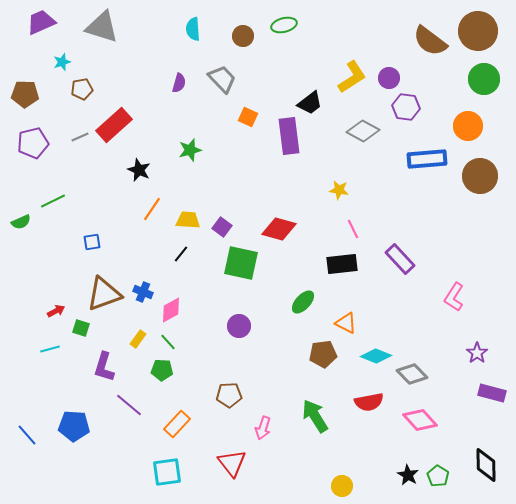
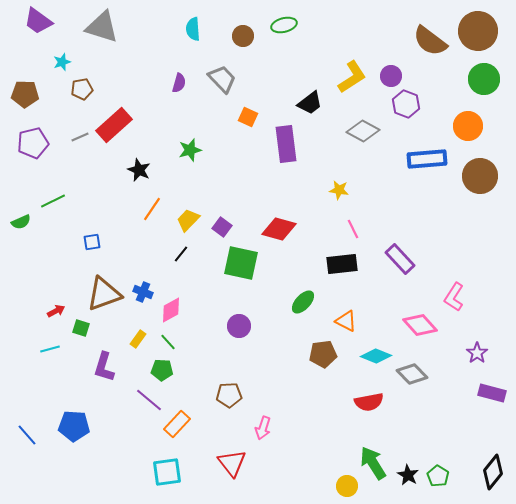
purple trapezoid at (41, 22): moved 3 px left, 1 px up; rotated 120 degrees counterclockwise
purple circle at (389, 78): moved 2 px right, 2 px up
purple hexagon at (406, 107): moved 3 px up; rotated 12 degrees clockwise
purple rectangle at (289, 136): moved 3 px left, 8 px down
yellow trapezoid at (188, 220): rotated 50 degrees counterclockwise
orange triangle at (346, 323): moved 2 px up
purple line at (129, 405): moved 20 px right, 5 px up
green arrow at (315, 416): moved 58 px right, 47 px down
pink diamond at (420, 420): moved 95 px up
black diamond at (486, 465): moved 7 px right, 7 px down; rotated 40 degrees clockwise
yellow circle at (342, 486): moved 5 px right
